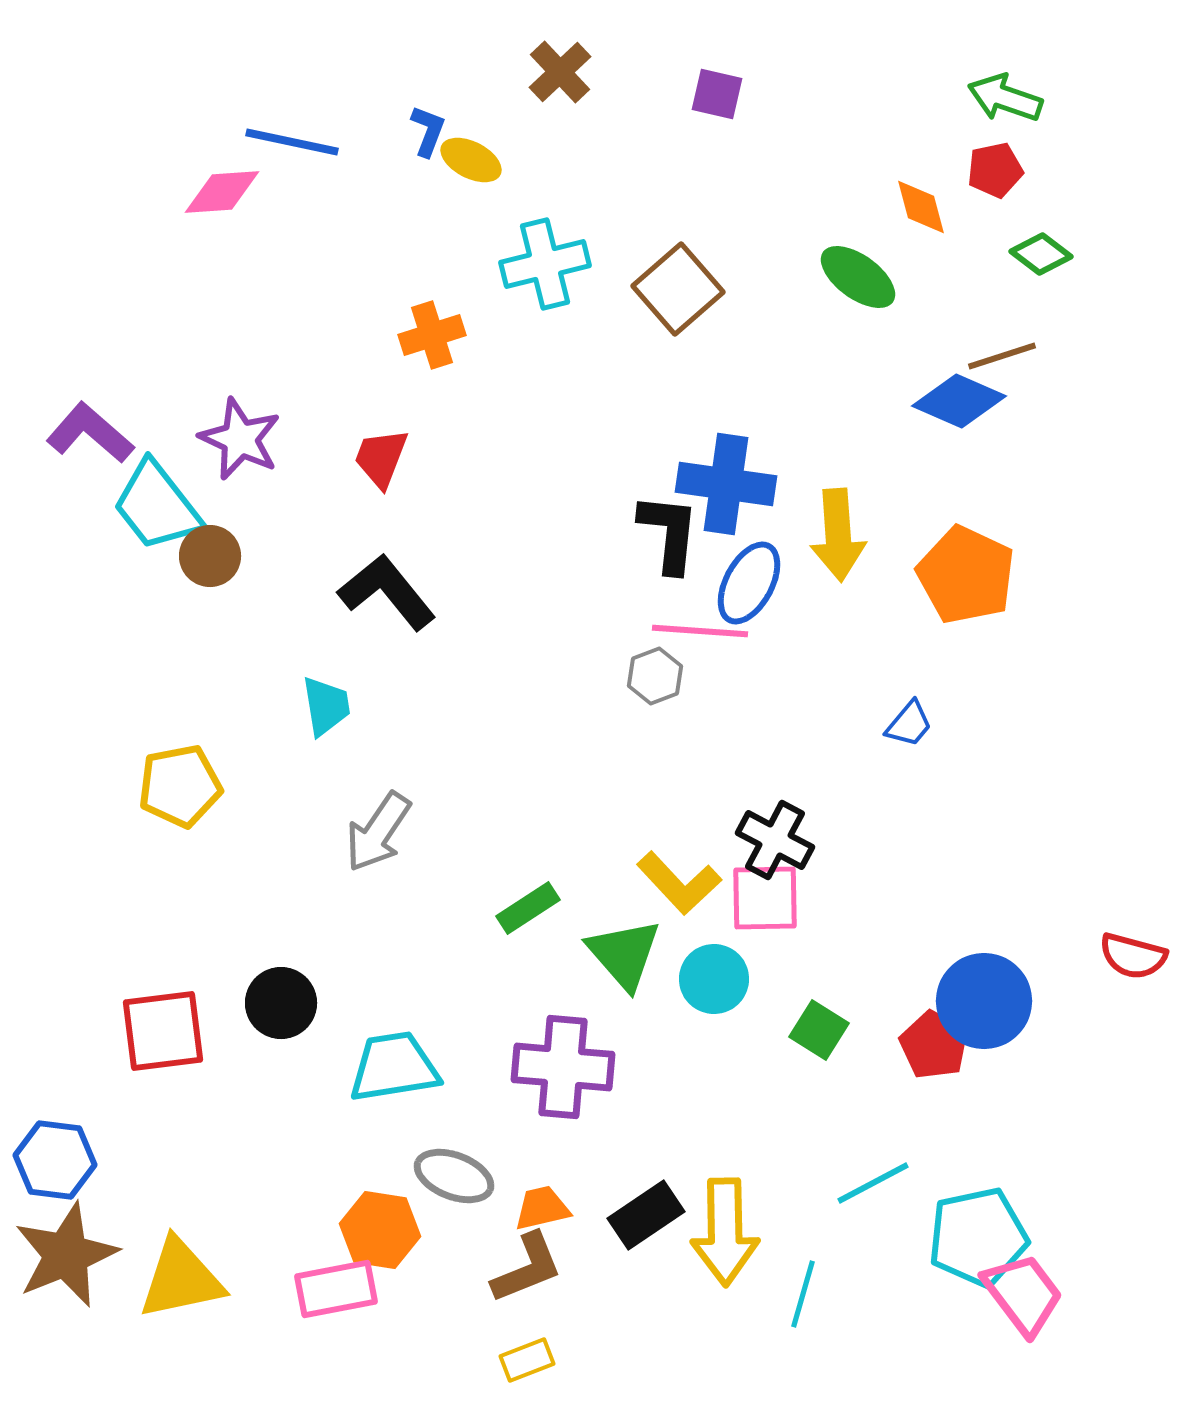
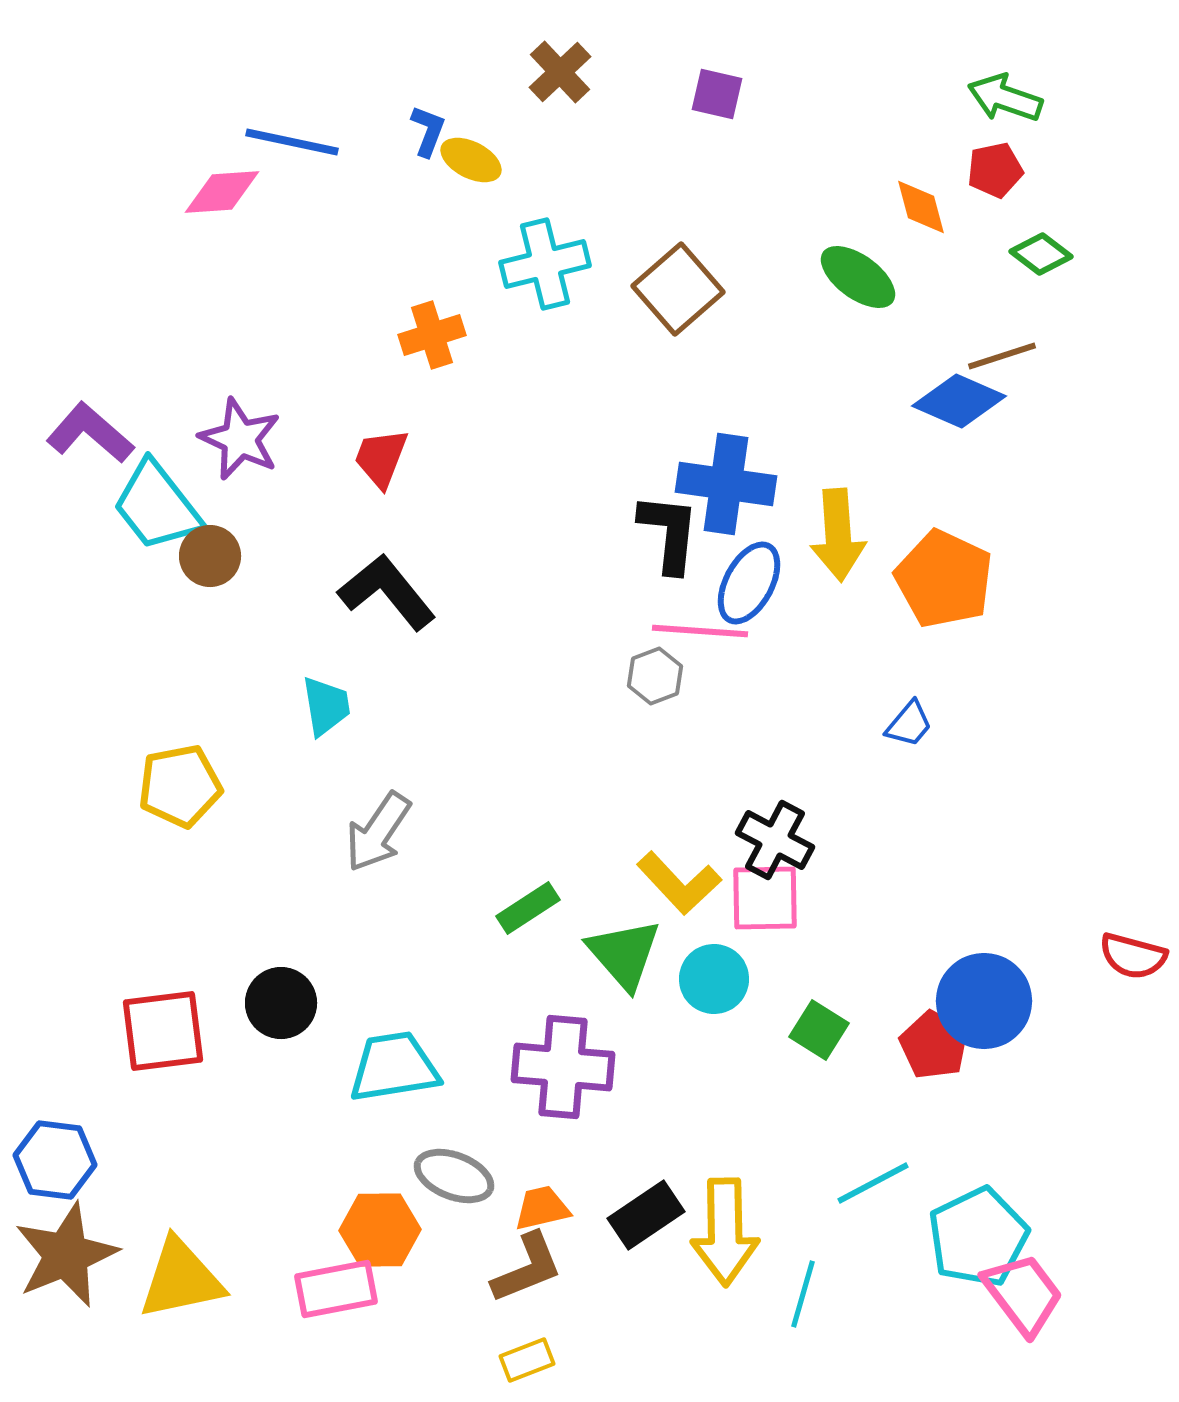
orange pentagon at (966, 575): moved 22 px left, 4 px down
orange hexagon at (380, 1230): rotated 10 degrees counterclockwise
cyan pentagon at (978, 1237): rotated 14 degrees counterclockwise
